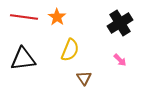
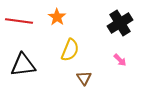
red line: moved 5 px left, 4 px down
black triangle: moved 6 px down
